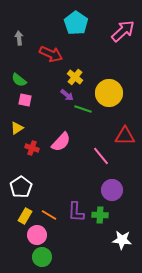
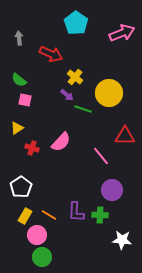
pink arrow: moved 1 px left, 2 px down; rotated 20 degrees clockwise
